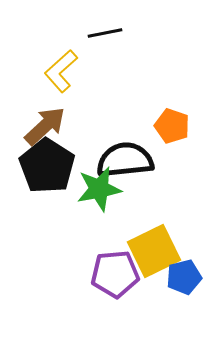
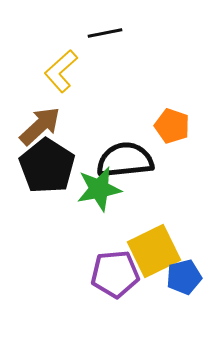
brown arrow: moved 5 px left
